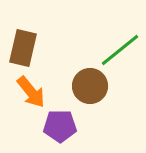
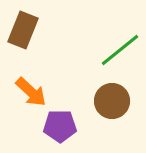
brown rectangle: moved 18 px up; rotated 9 degrees clockwise
brown circle: moved 22 px right, 15 px down
orange arrow: rotated 8 degrees counterclockwise
